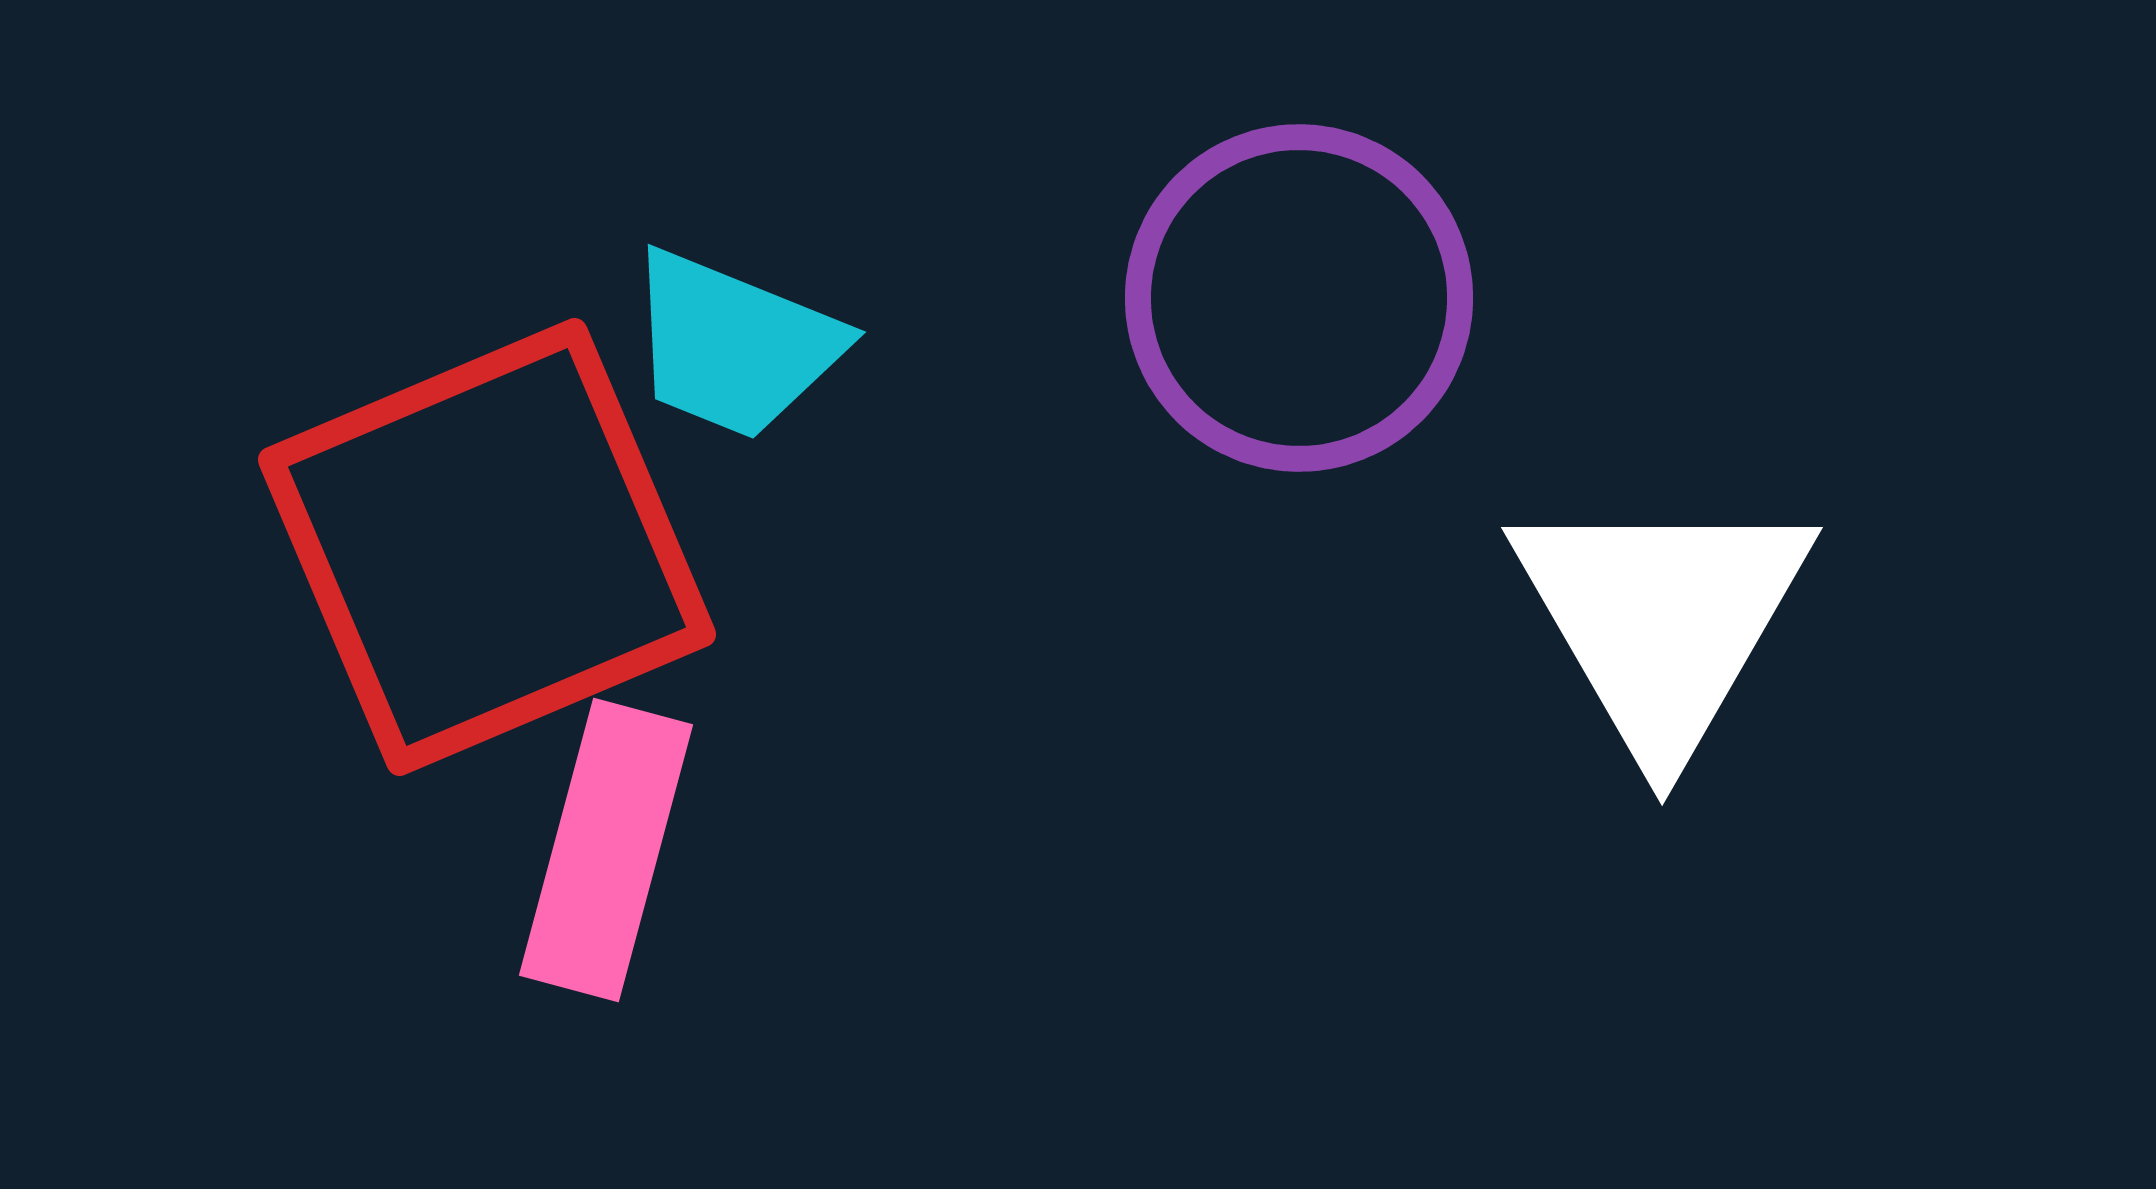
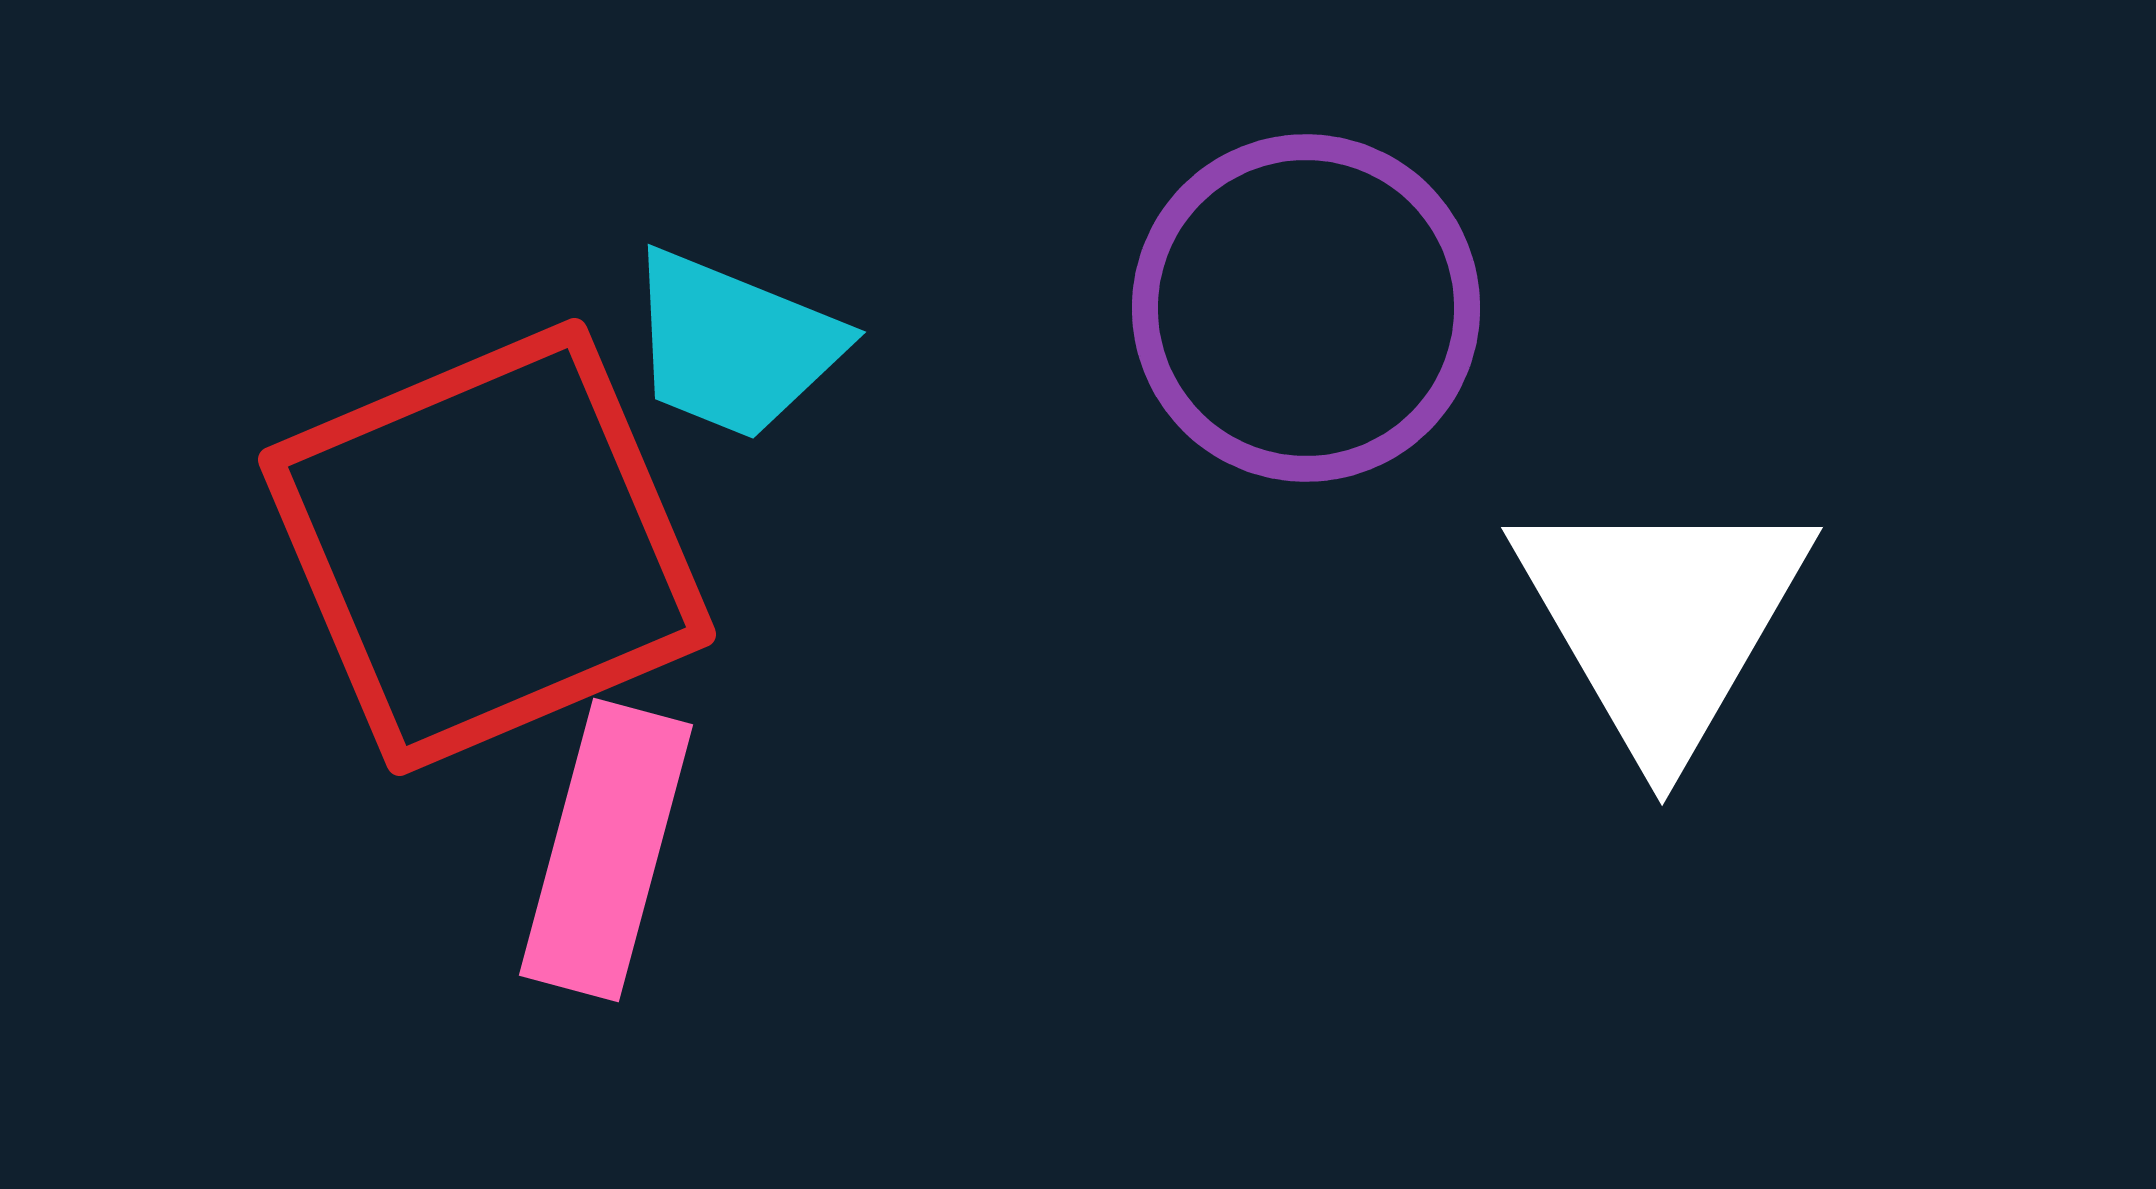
purple circle: moved 7 px right, 10 px down
